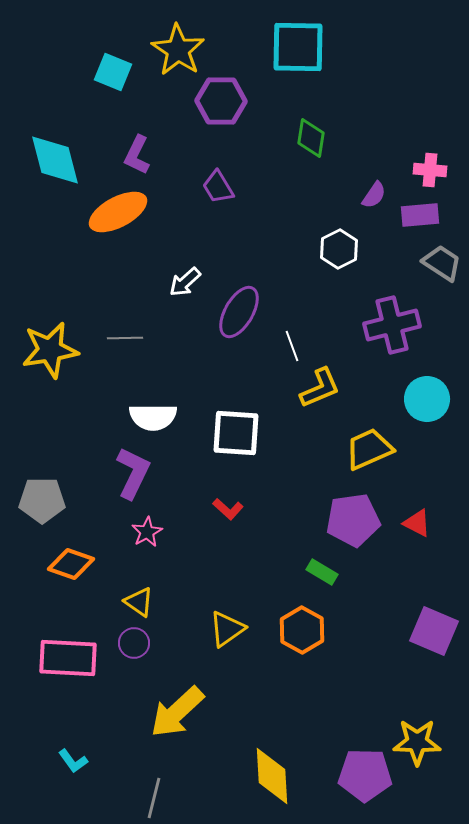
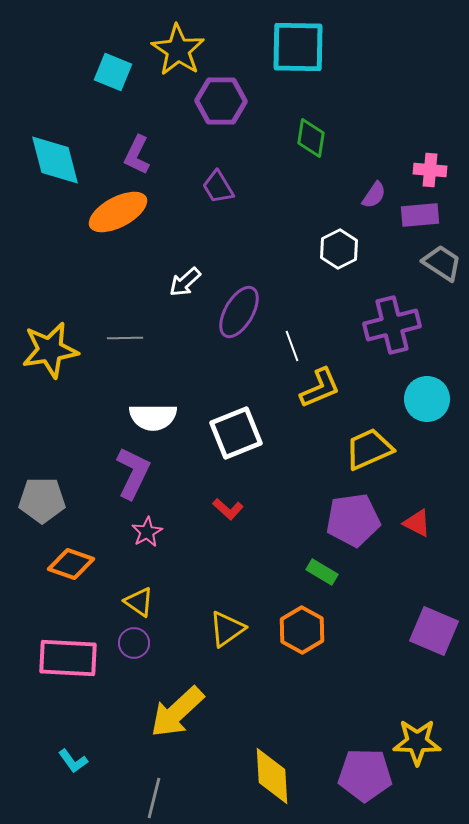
white square at (236, 433): rotated 26 degrees counterclockwise
